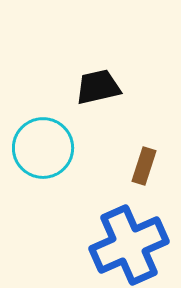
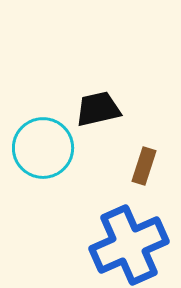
black trapezoid: moved 22 px down
